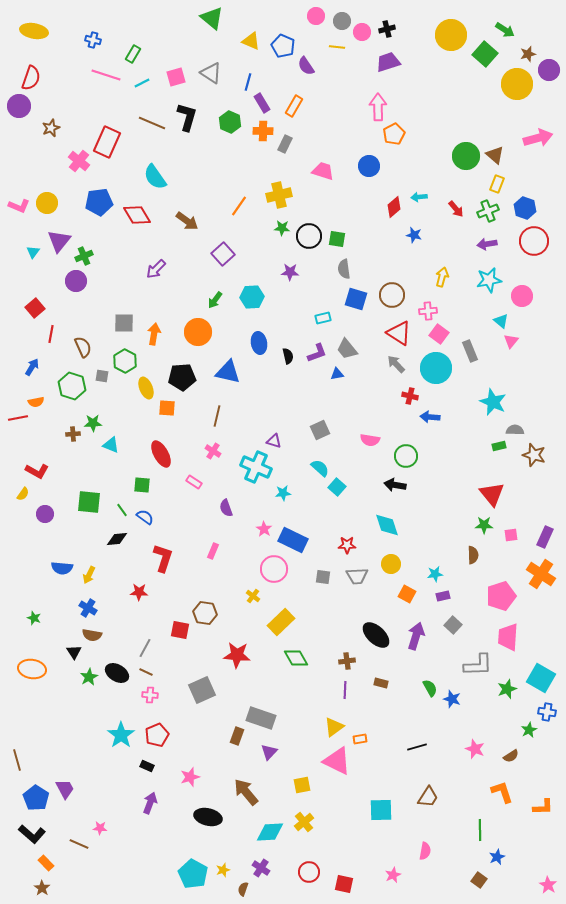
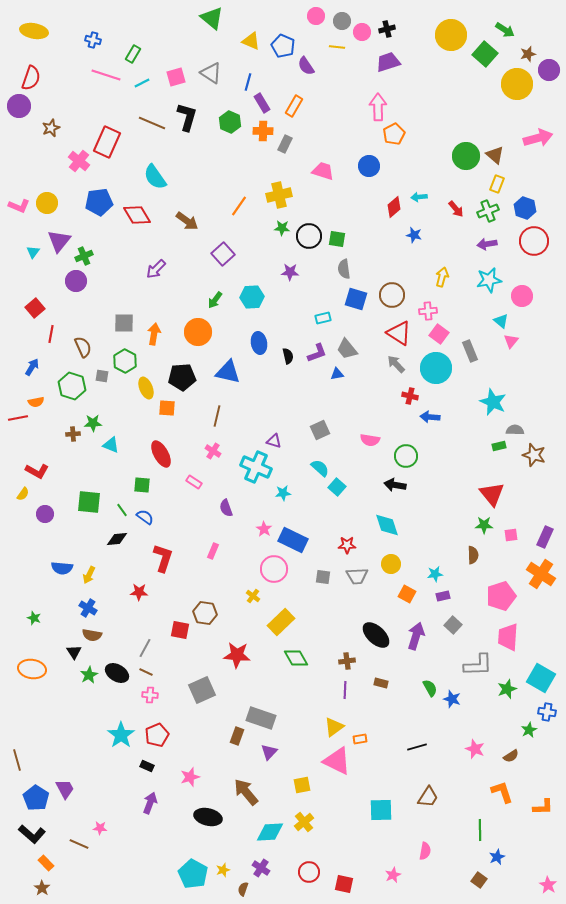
green star at (89, 677): moved 2 px up
